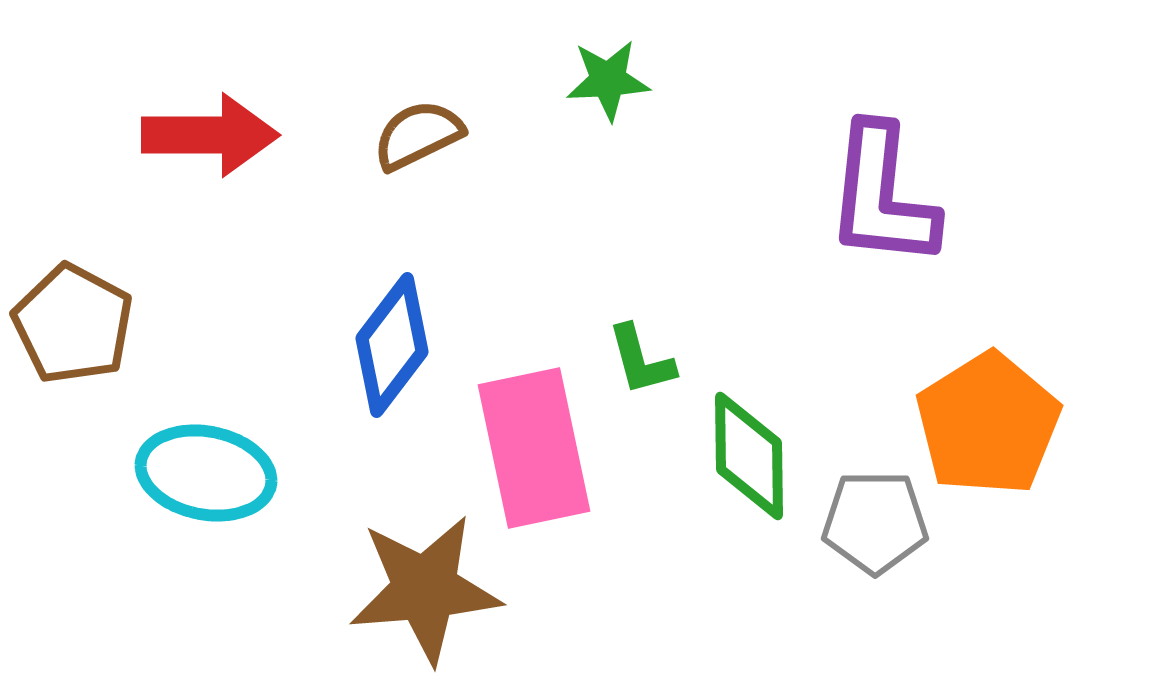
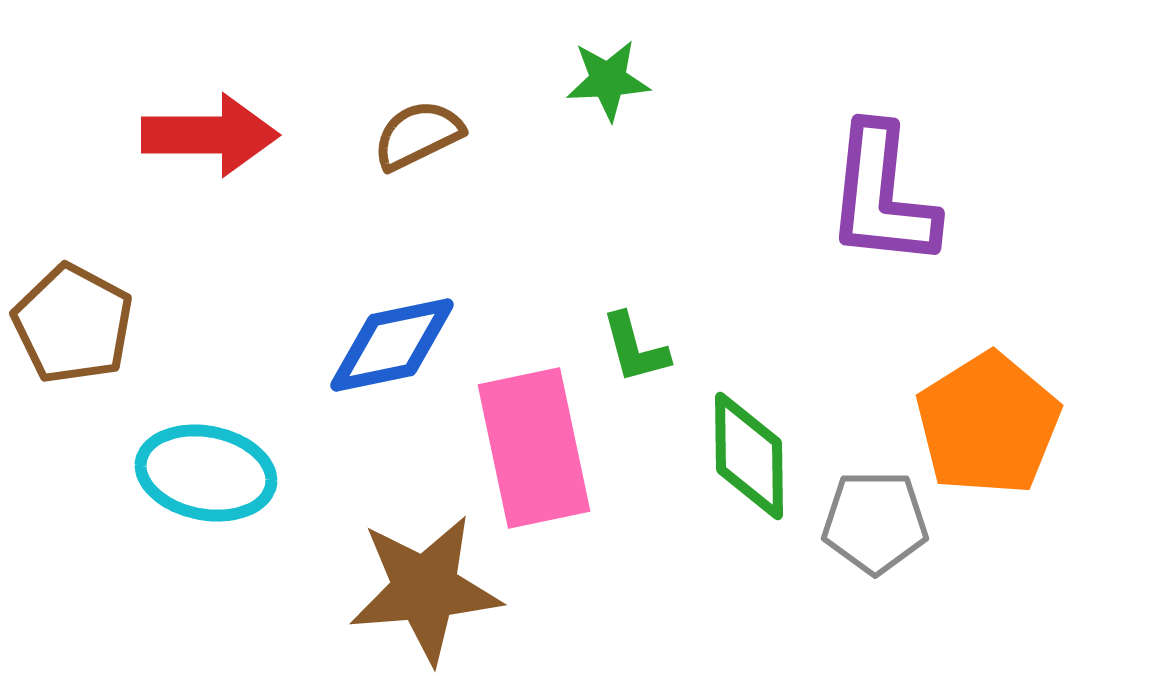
blue diamond: rotated 41 degrees clockwise
green L-shape: moved 6 px left, 12 px up
